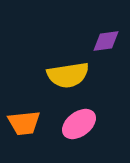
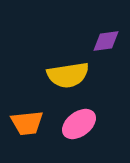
orange trapezoid: moved 3 px right
